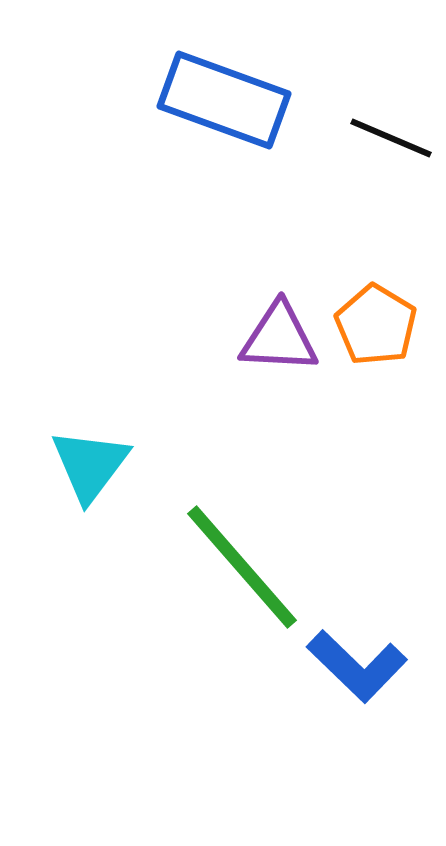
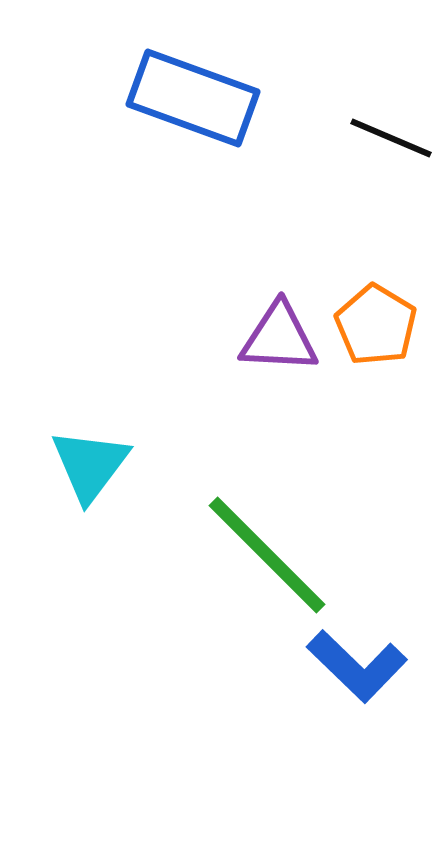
blue rectangle: moved 31 px left, 2 px up
green line: moved 25 px right, 12 px up; rotated 4 degrees counterclockwise
